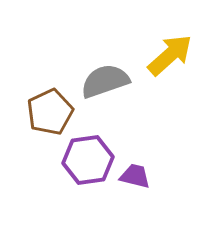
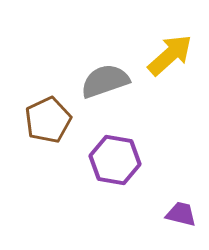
brown pentagon: moved 2 px left, 8 px down
purple hexagon: moved 27 px right; rotated 18 degrees clockwise
purple trapezoid: moved 46 px right, 38 px down
